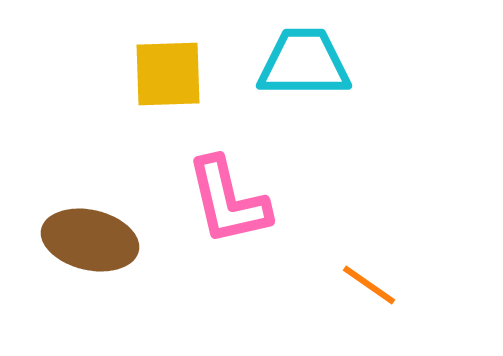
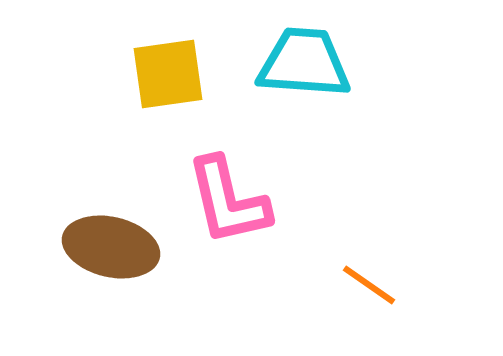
cyan trapezoid: rotated 4 degrees clockwise
yellow square: rotated 6 degrees counterclockwise
brown ellipse: moved 21 px right, 7 px down
